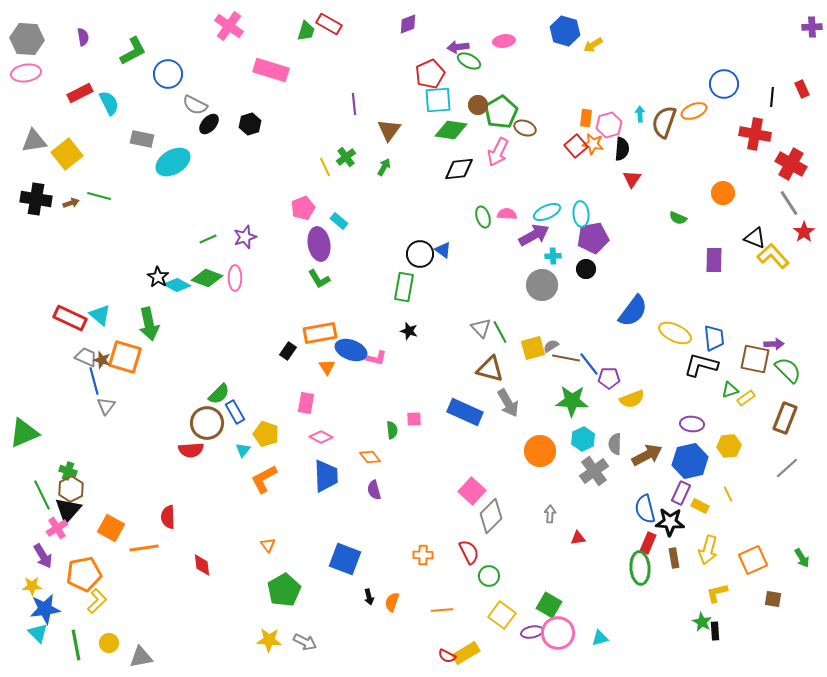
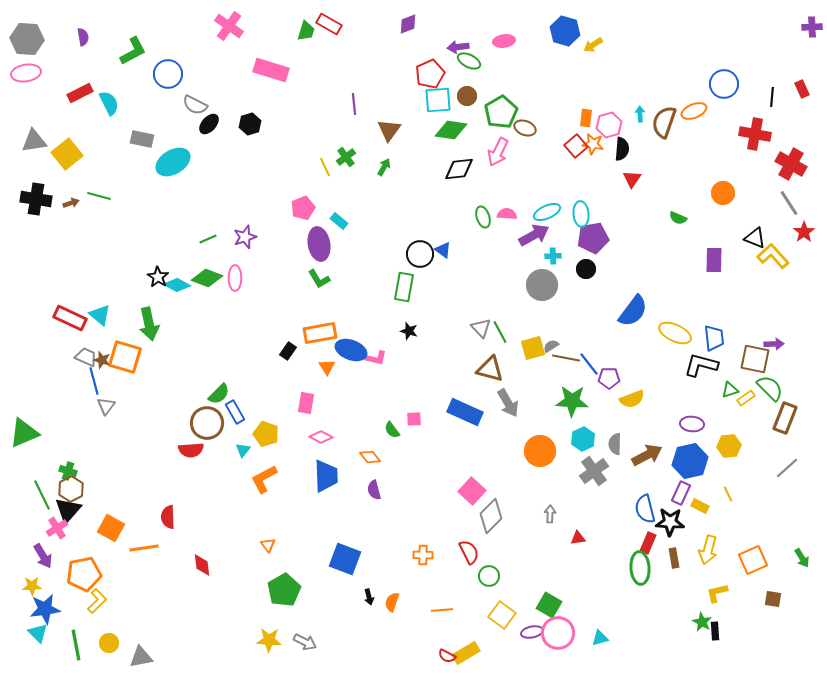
brown circle at (478, 105): moved 11 px left, 9 px up
green semicircle at (788, 370): moved 18 px left, 18 px down
green semicircle at (392, 430): rotated 150 degrees clockwise
